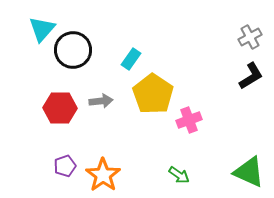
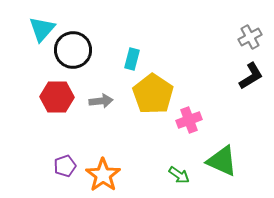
cyan rectangle: moved 1 px right; rotated 20 degrees counterclockwise
red hexagon: moved 3 px left, 11 px up
green triangle: moved 27 px left, 11 px up
